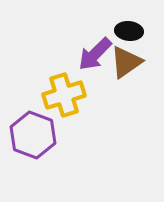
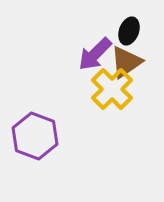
black ellipse: rotated 76 degrees counterclockwise
yellow cross: moved 48 px right, 6 px up; rotated 27 degrees counterclockwise
purple hexagon: moved 2 px right, 1 px down
